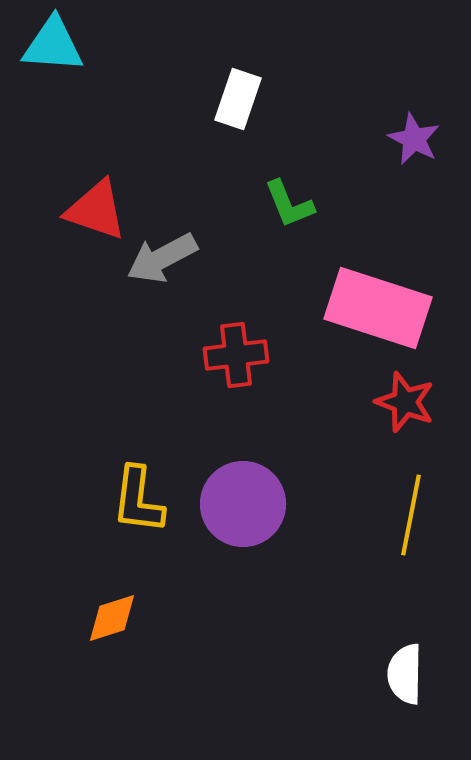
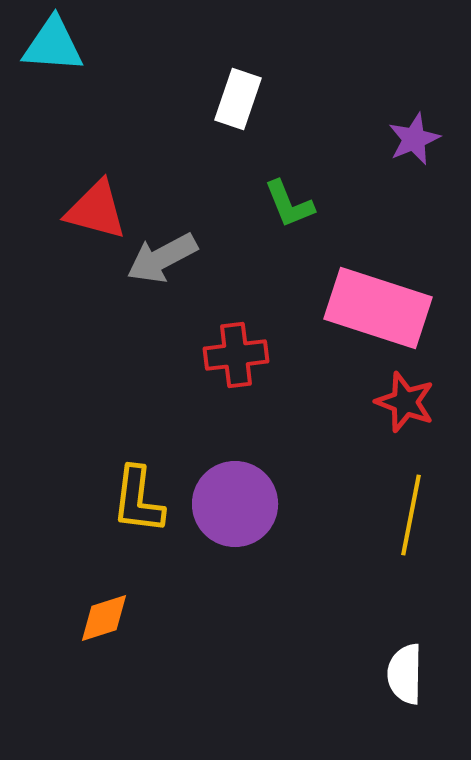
purple star: rotated 22 degrees clockwise
red triangle: rotated 4 degrees counterclockwise
purple circle: moved 8 px left
orange diamond: moved 8 px left
